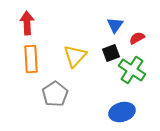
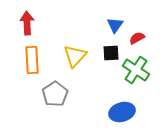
black square: rotated 18 degrees clockwise
orange rectangle: moved 1 px right, 1 px down
green cross: moved 4 px right
